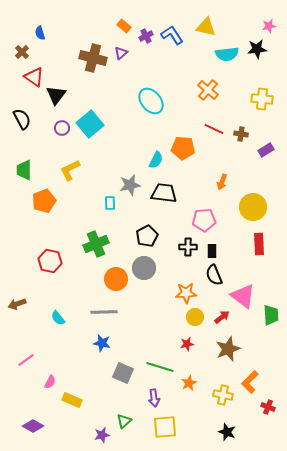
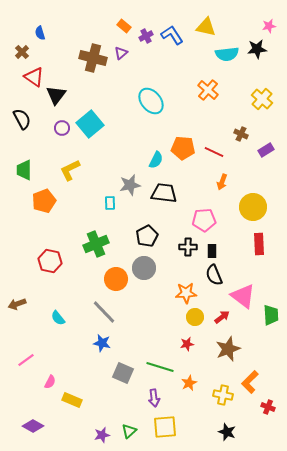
yellow cross at (262, 99): rotated 35 degrees clockwise
red line at (214, 129): moved 23 px down
brown cross at (241, 134): rotated 16 degrees clockwise
gray line at (104, 312): rotated 48 degrees clockwise
green triangle at (124, 421): moved 5 px right, 10 px down
